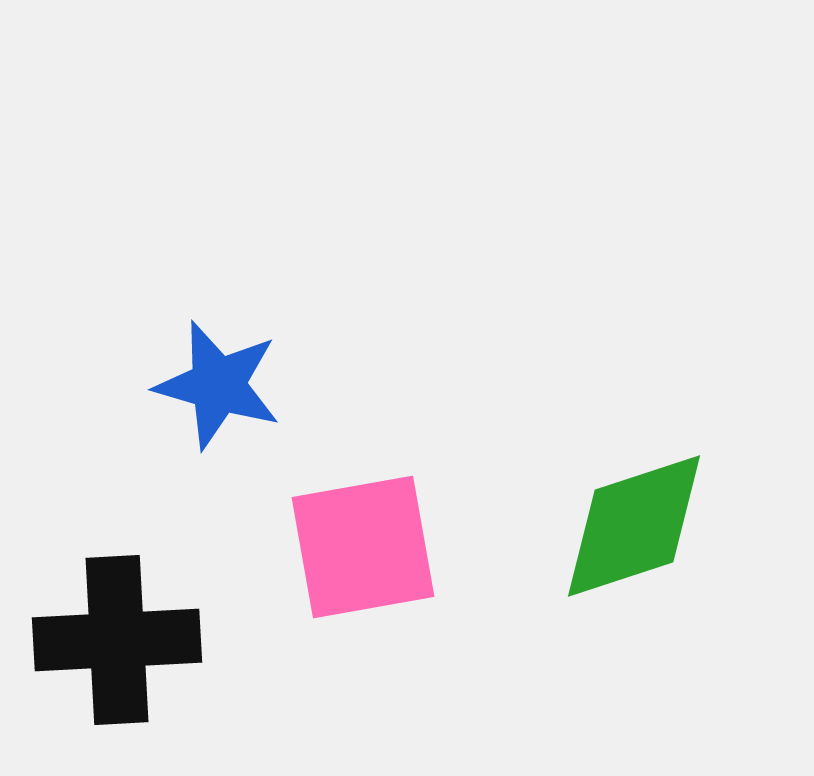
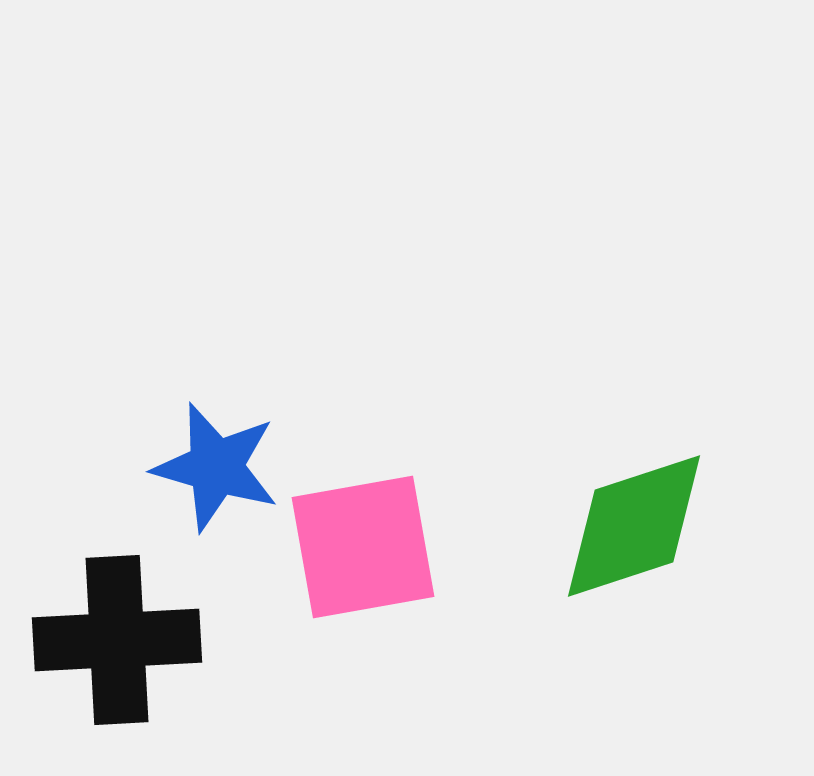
blue star: moved 2 px left, 82 px down
